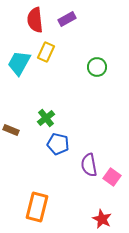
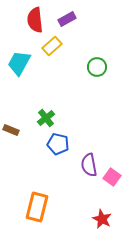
yellow rectangle: moved 6 px right, 6 px up; rotated 24 degrees clockwise
